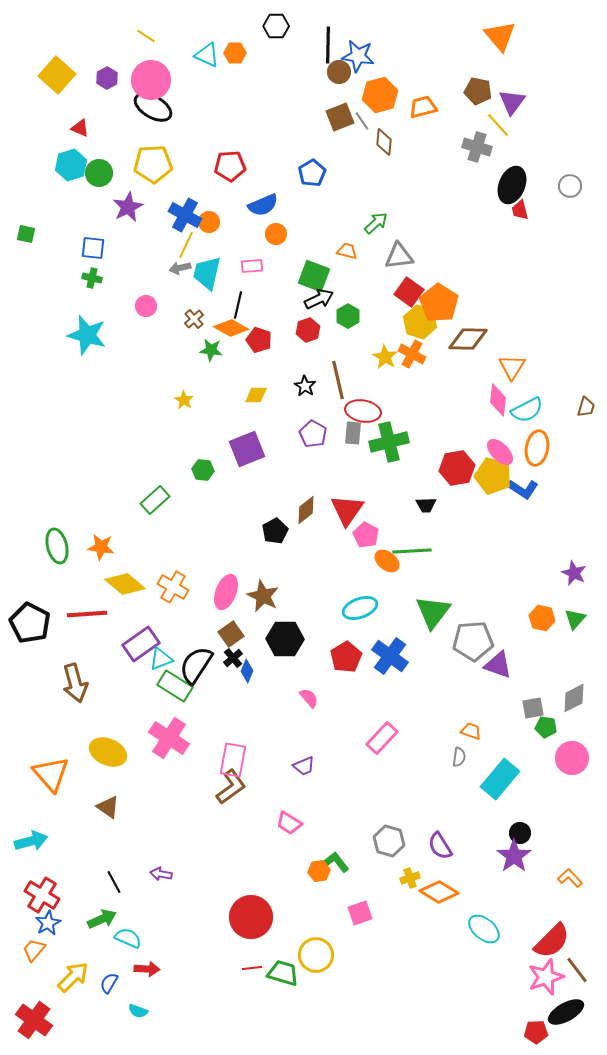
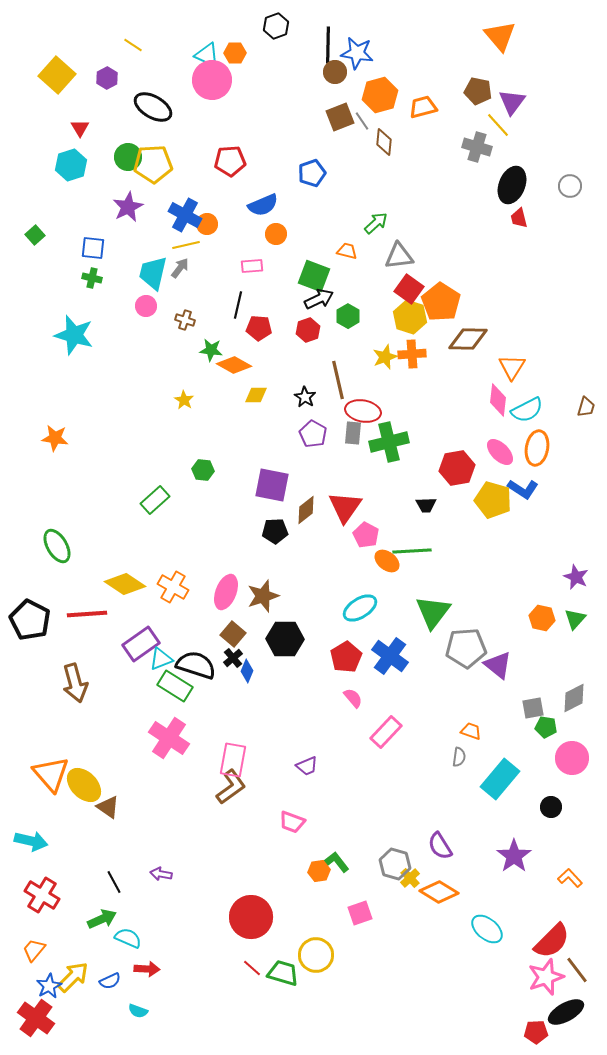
black hexagon at (276, 26): rotated 20 degrees counterclockwise
yellow line at (146, 36): moved 13 px left, 9 px down
blue star at (358, 56): moved 1 px left, 3 px up
brown circle at (339, 72): moved 4 px left
pink circle at (151, 80): moved 61 px right
red triangle at (80, 128): rotated 36 degrees clockwise
red pentagon at (230, 166): moved 5 px up
green circle at (99, 173): moved 29 px right, 16 px up
blue pentagon at (312, 173): rotated 12 degrees clockwise
red trapezoid at (520, 210): moved 1 px left, 8 px down
orange circle at (209, 222): moved 2 px left, 2 px down
green square at (26, 234): moved 9 px right, 1 px down; rotated 36 degrees clockwise
yellow line at (186, 245): rotated 52 degrees clockwise
gray arrow at (180, 268): rotated 140 degrees clockwise
cyan trapezoid at (207, 273): moved 54 px left
red square at (409, 292): moved 3 px up
orange pentagon at (439, 303): moved 2 px right, 1 px up
brown cross at (194, 319): moved 9 px left, 1 px down; rotated 30 degrees counterclockwise
yellow hexagon at (420, 322): moved 10 px left, 5 px up
orange diamond at (231, 328): moved 3 px right, 37 px down
cyan star at (87, 335): moved 13 px left
red pentagon at (259, 340): moved 12 px up; rotated 15 degrees counterclockwise
orange cross at (412, 354): rotated 32 degrees counterclockwise
yellow star at (385, 357): rotated 20 degrees clockwise
black star at (305, 386): moved 11 px down
purple square at (247, 449): moved 25 px right, 36 px down; rotated 33 degrees clockwise
yellow pentagon at (493, 476): moved 24 px down
red triangle at (347, 510): moved 2 px left, 3 px up
black pentagon at (275, 531): rotated 25 degrees clockwise
green ellipse at (57, 546): rotated 16 degrees counterclockwise
orange star at (101, 547): moved 46 px left, 109 px up
purple star at (574, 573): moved 2 px right, 4 px down
yellow diamond at (125, 584): rotated 6 degrees counterclockwise
brown star at (263, 596): rotated 28 degrees clockwise
cyan ellipse at (360, 608): rotated 12 degrees counterclockwise
black pentagon at (30, 623): moved 3 px up
brown square at (231, 634): moved 2 px right; rotated 15 degrees counterclockwise
gray pentagon at (473, 641): moved 7 px left, 7 px down
black semicircle at (196, 665): rotated 75 degrees clockwise
purple triangle at (498, 665): rotated 20 degrees clockwise
pink semicircle at (309, 698): moved 44 px right
pink rectangle at (382, 738): moved 4 px right, 6 px up
yellow ellipse at (108, 752): moved 24 px left, 33 px down; rotated 21 degrees clockwise
purple trapezoid at (304, 766): moved 3 px right
pink trapezoid at (289, 823): moved 3 px right, 1 px up; rotated 12 degrees counterclockwise
black circle at (520, 833): moved 31 px right, 26 px up
cyan arrow at (31, 841): rotated 28 degrees clockwise
gray hexagon at (389, 841): moved 6 px right, 23 px down
yellow cross at (410, 878): rotated 24 degrees counterclockwise
blue star at (48, 923): moved 1 px right, 63 px down
cyan ellipse at (484, 929): moved 3 px right
red line at (252, 968): rotated 48 degrees clockwise
blue semicircle at (109, 983): moved 1 px right, 2 px up; rotated 145 degrees counterclockwise
red cross at (34, 1020): moved 2 px right, 2 px up
